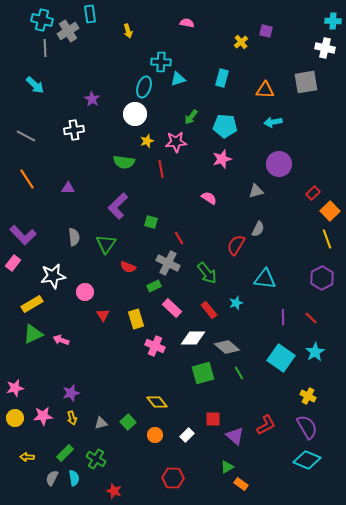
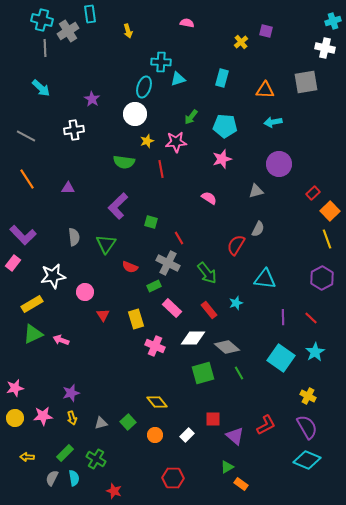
cyan cross at (333, 21): rotated 21 degrees counterclockwise
cyan arrow at (35, 85): moved 6 px right, 3 px down
red semicircle at (128, 267): moved 2 px right
